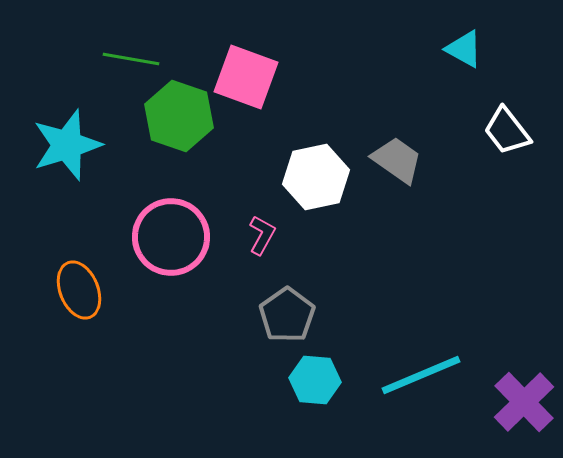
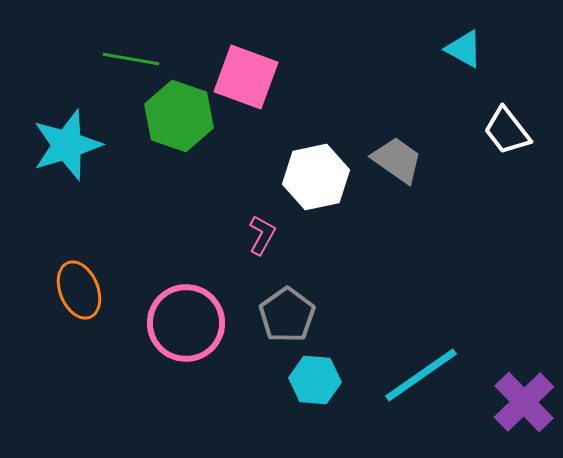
pink circle: moved 15 px right, 86 px down
cyan line: rotated 12 degrees counterclockwise
